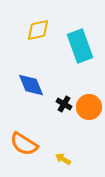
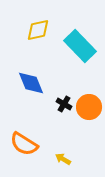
cyan rectangle: rotated 24 degrees counterclockwise
blue diamond: moved 2 px up
